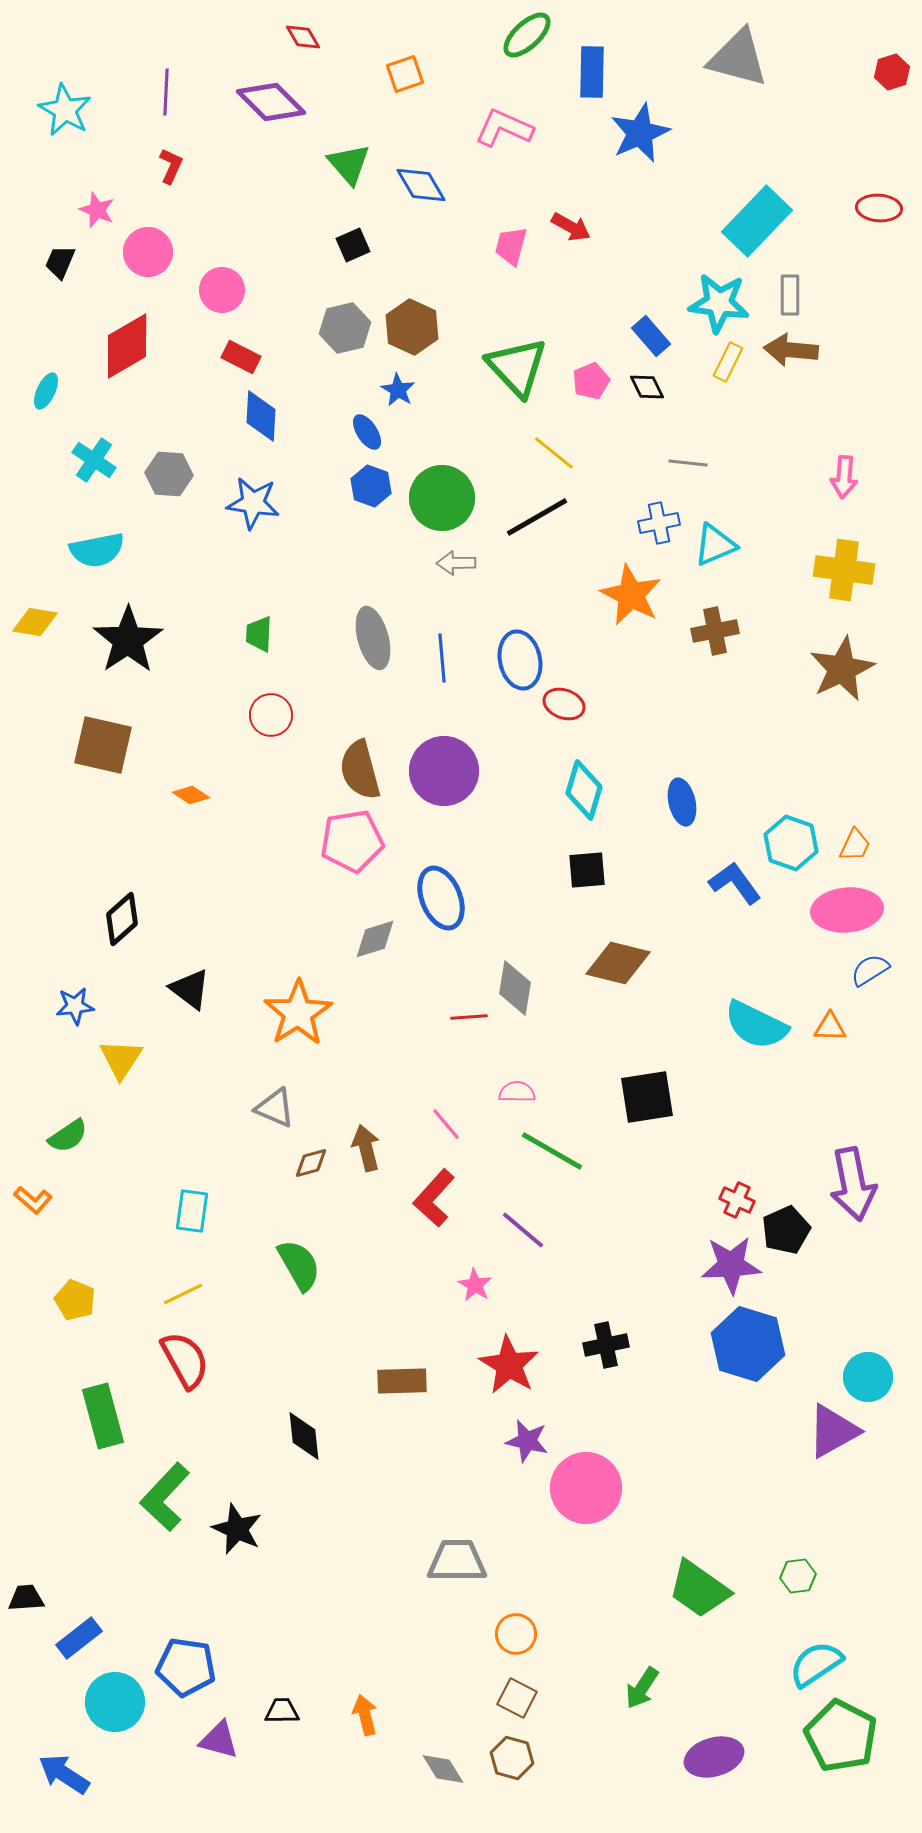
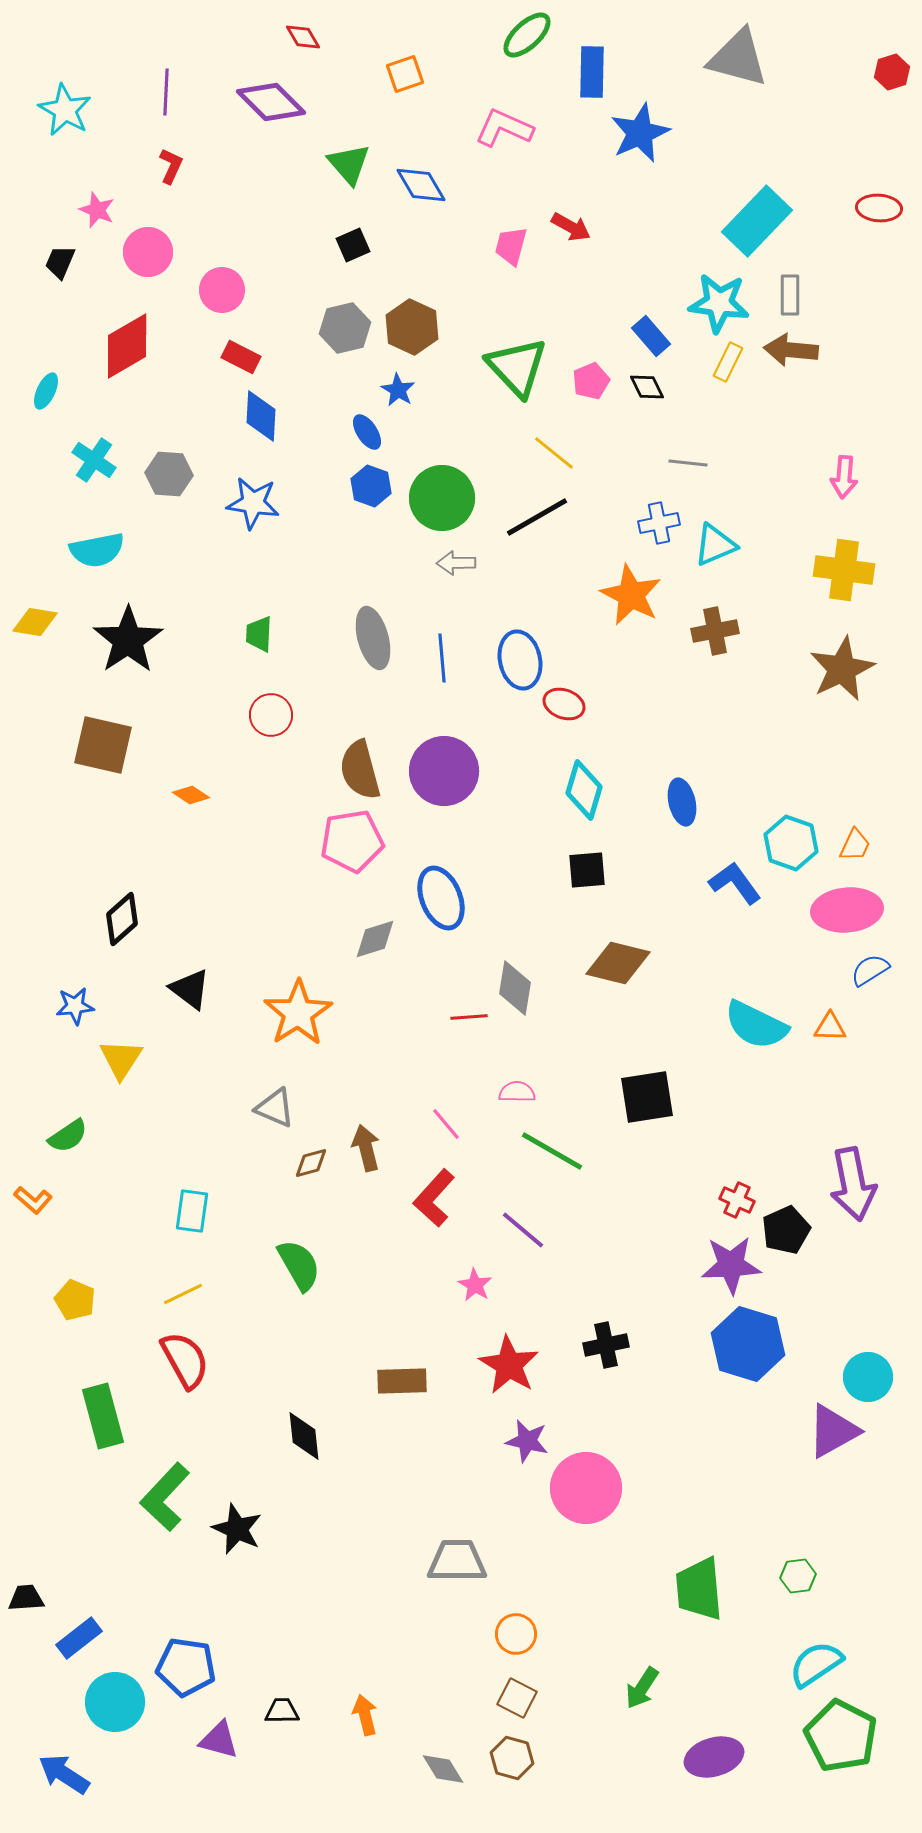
green trapezoid at (699, 1589): rotated 50 degrees clockwise
